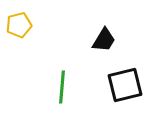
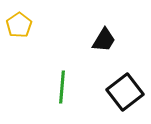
yellow pentagon: rotated 20 degrees counterclockwise
black square: moved 7 px down; rotated 24 degrees counterclockwise
